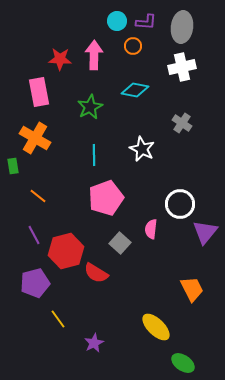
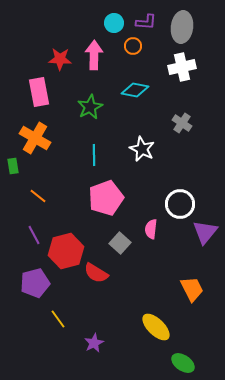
cyan circle: moved 3 px left, 2 px down
